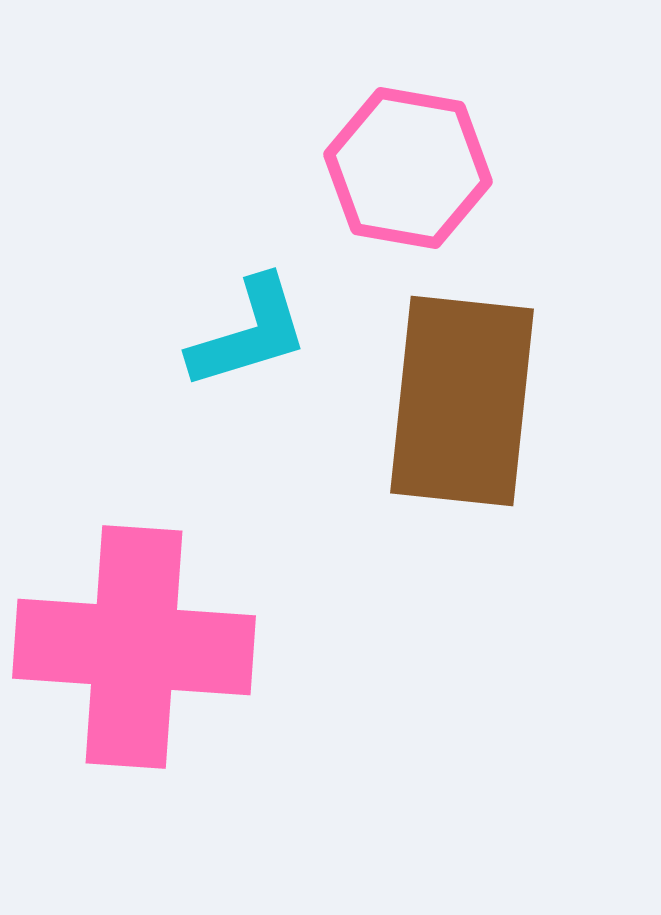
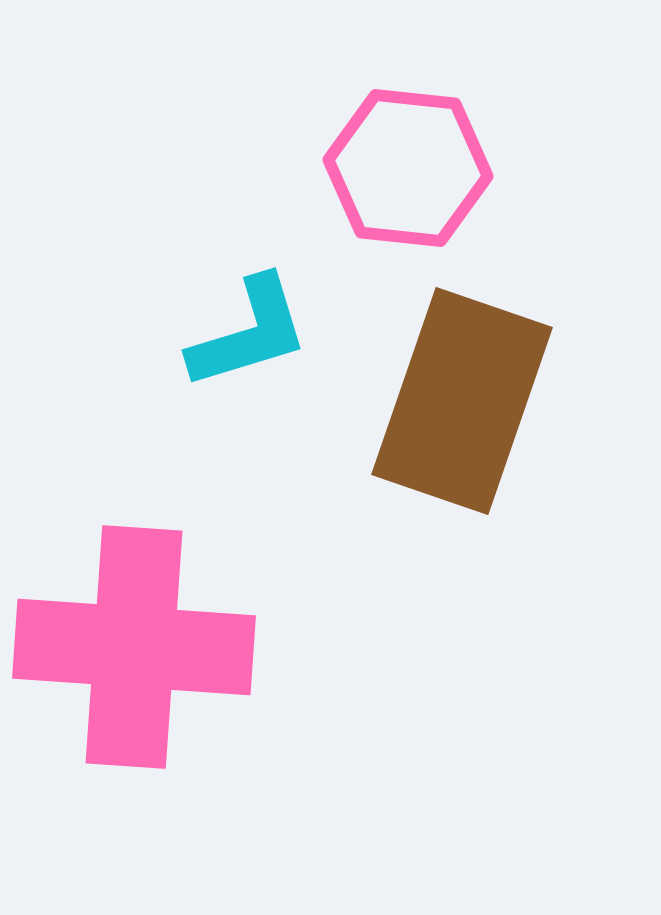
pink hexagon: rotated 4 degrees counterclockwise
brown rectangle: rotated 13 degrees clockwise
